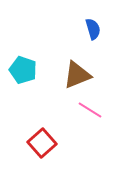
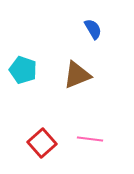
blue semicircle: rotated 15 degrees counterclockwise
pink line: moved 29 px down; rotated 25 degrees counterclockwise
